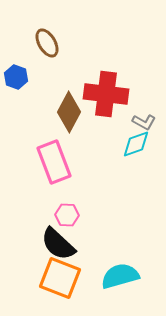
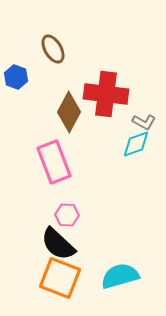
brown ellipse: moved 6 px right, 6 px down
